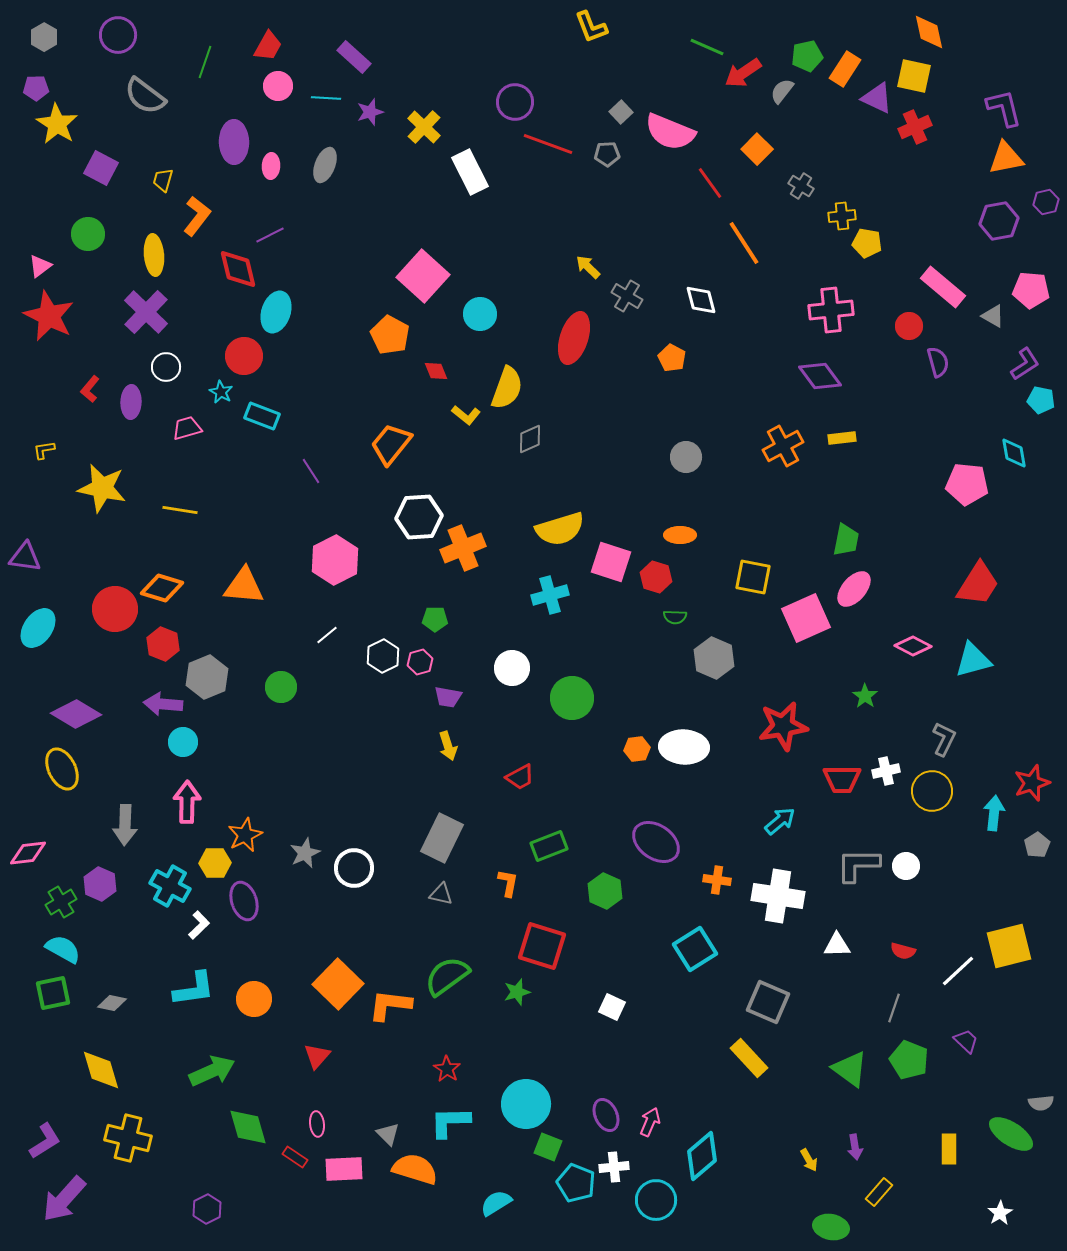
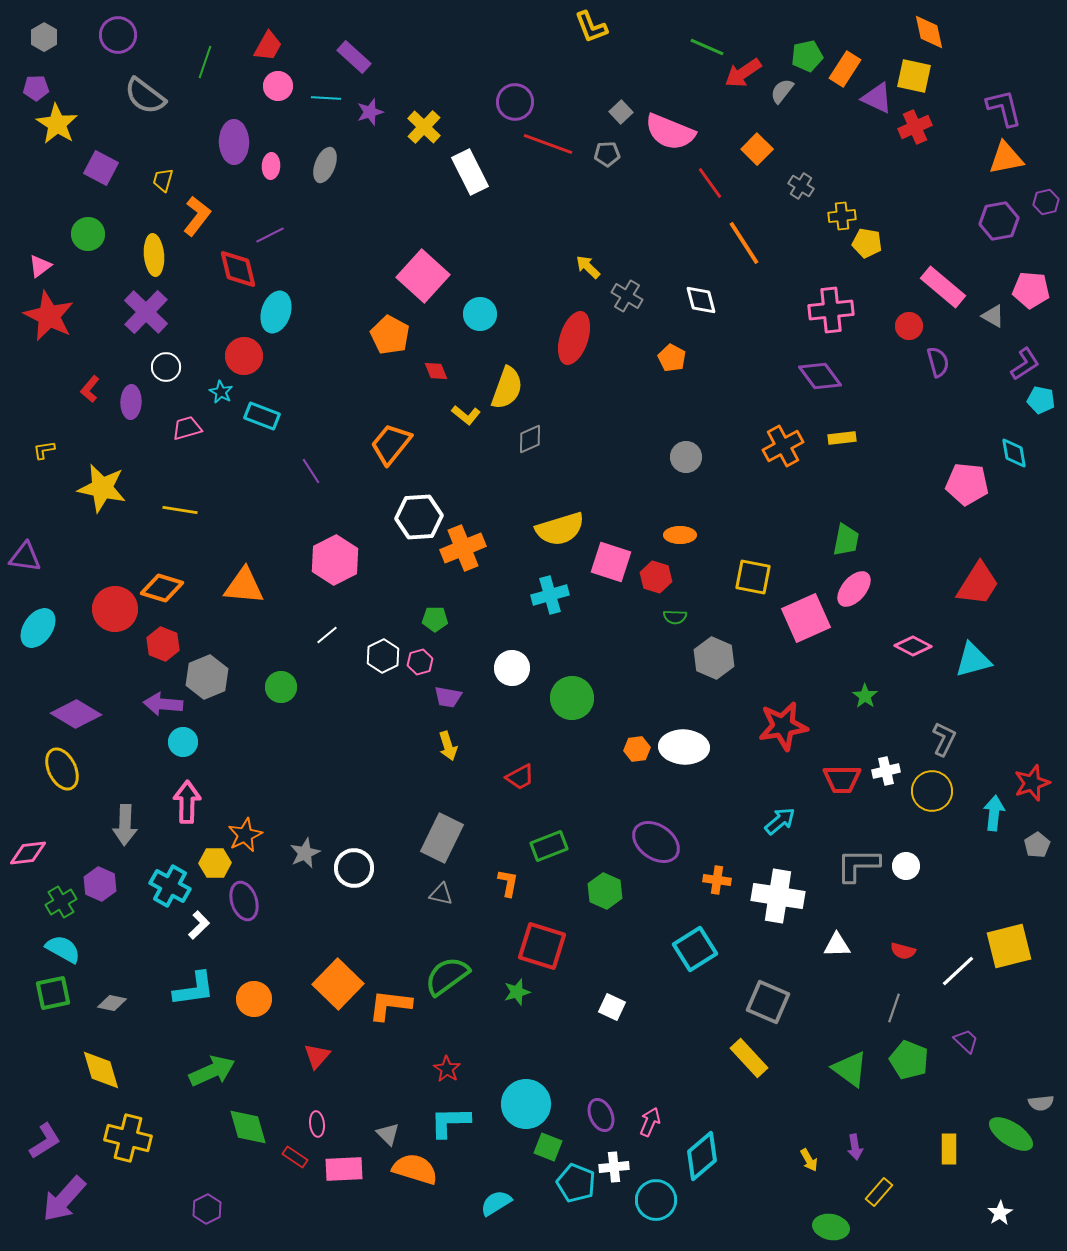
purple ellipse at (606, 1115): moved 5 px left
